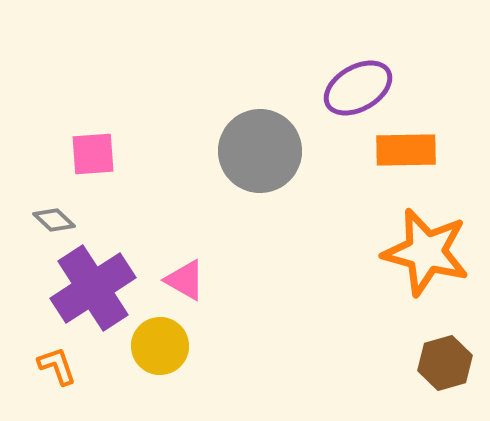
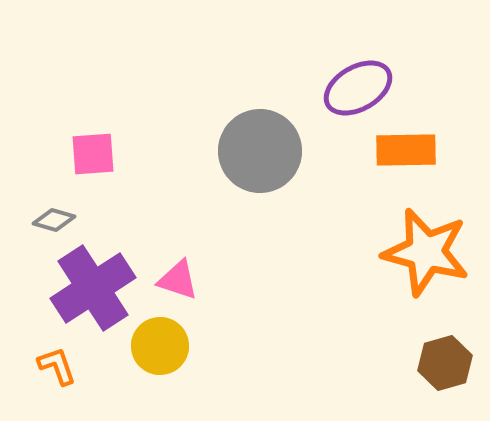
gray diamond: rotated 27 degrees counterclockwise
pink triangle: moved 7 px left; rotated 12 degrees counterclockwise
